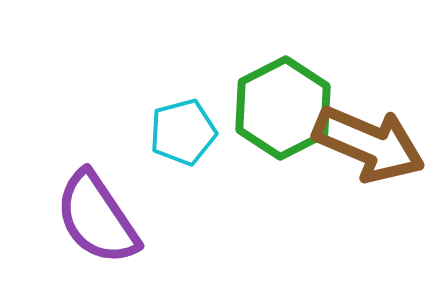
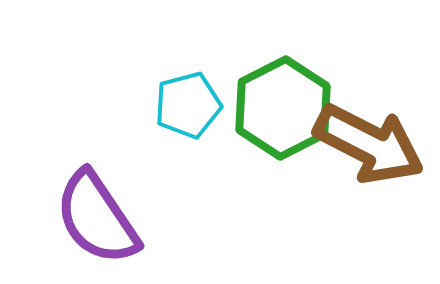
cyan pentagon: moved 5 px right, 27 px up
brown arrow: rotated 4 degrees clockwise
